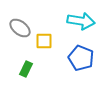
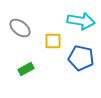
yellow square: moved 9 px right
blue pentagon: rotated 10 degrees counterclockwise
green rectangle: rotated 35 degrees clockwise
